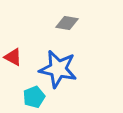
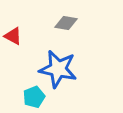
gray diamond: moved 1 px left
red triangle: moved 21 px up
